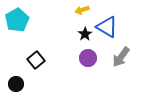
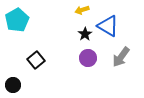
blue triangle: moved 1 px right, 1 px up
black circle: moved 3 px left, 1 px down
